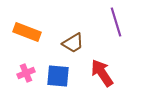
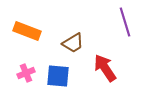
purple line: moved 9 px right
orange rectangle: moved 1 px up
red arrow: moved 3 px right, 5 px up
